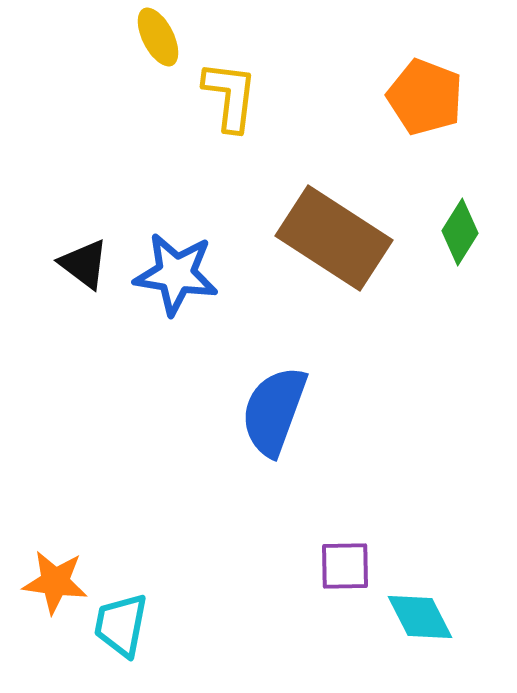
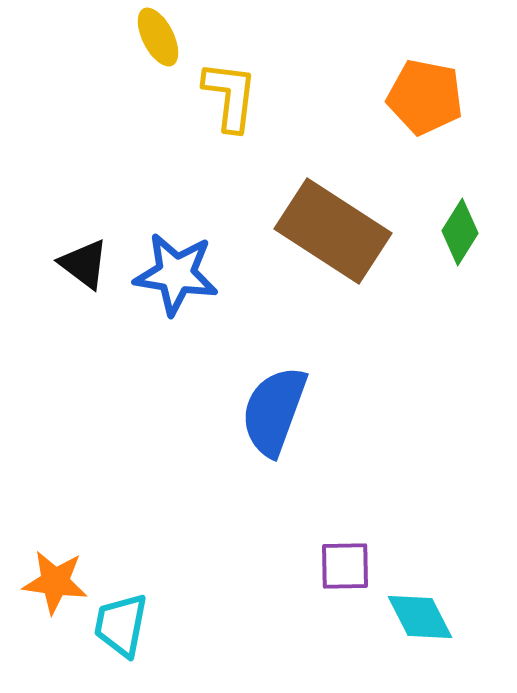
orange pentagon: rotated 10 degrees counterclockwise
brown rectangle: moved 1 px left, 7 px up
